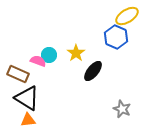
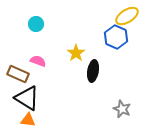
cyan circle: moved 13 px left, 31 px up
black ellipse: rotated 30 degrees counterclockwise
orange triangle: rotated 14 degrees clockwise
